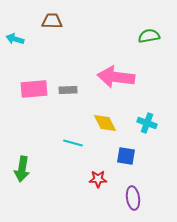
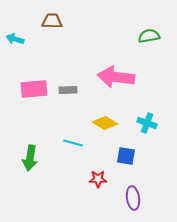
yellow diamond: rotated 30 degrees counterclockwise
green arrow: moved 8 px right, 11 px up
